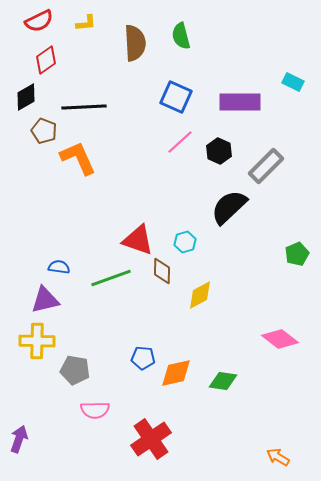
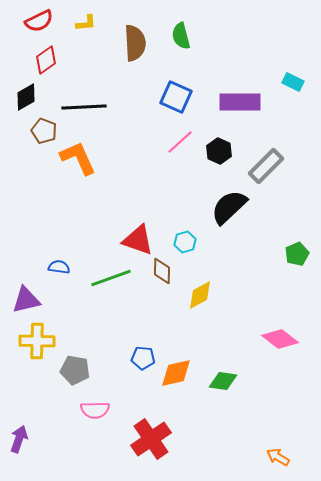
purple triangle: moved 19 px left
